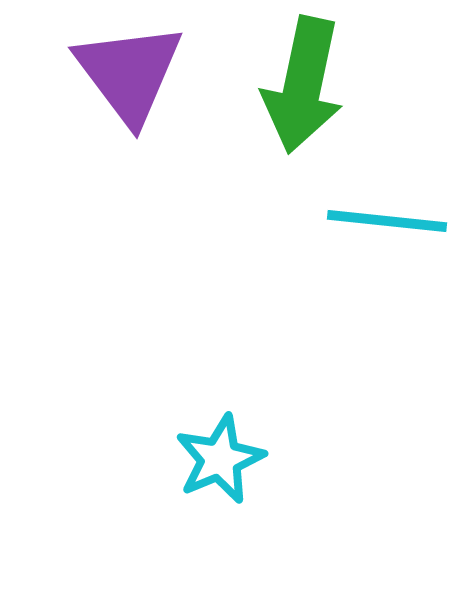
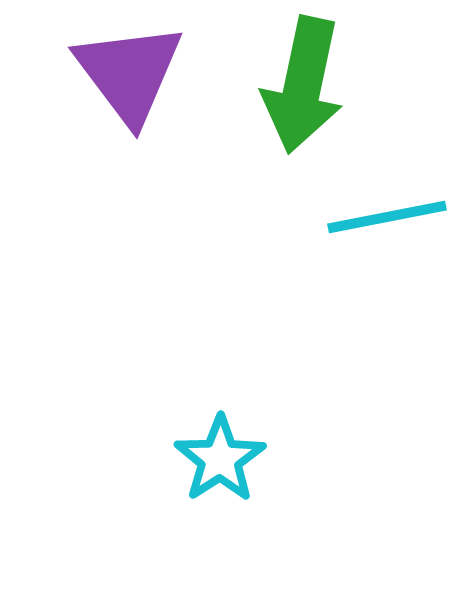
cyan line: moved 4 px up; rotated 17 degrees counterclockwise
cyan star: rotated 10 degrees counterclockwise
